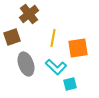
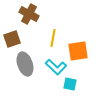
brown cross: rotated 24 degrees counterclockwise
brown square: moved 2 px down
orange square: moved 3 px down
gray ellipse: moved 1 px left
cyan square: rotated 24 degrees clockwise
